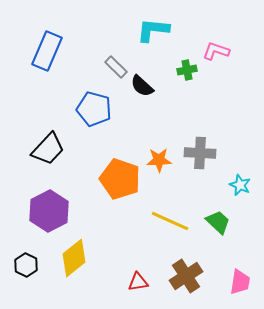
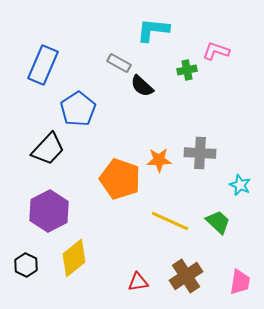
blue rectangle: moved 4 px left, 14 px down
gray rectangle: moved 3 px right, 4 px up; rotated 15 degrees counterclockwise
blue pentagon: moved 16 px left; rotated 24 degrees clockwise
